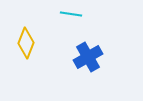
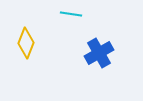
blue cross: moved 11 px right, 4 px up
